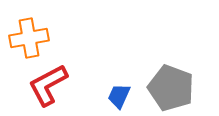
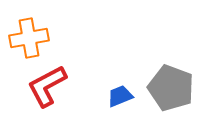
red L-shape: moved 1 px left, 1 px down
blue trapezoid: moved 1 px right; rotated 44 degrees clockwise
